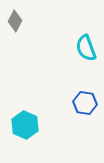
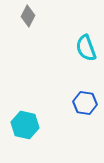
gray diamond: moved 13 px right, 5 px up
cyan hexagon: rotated 12 degrees counterclockwise
